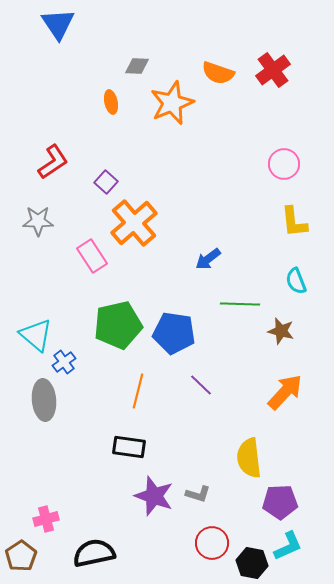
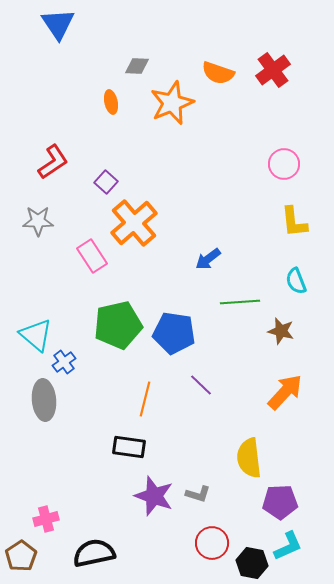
green line: moved 2 px up; rotated 6 degrees counterclockwise
orange line: moved 7 px right, 8 px down
